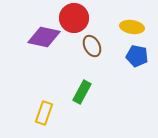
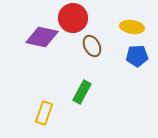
red circle: moved 1 px left
purple diamond: moved 2 px left
blue pentagon: rotated 15 degrees counterclockwise
